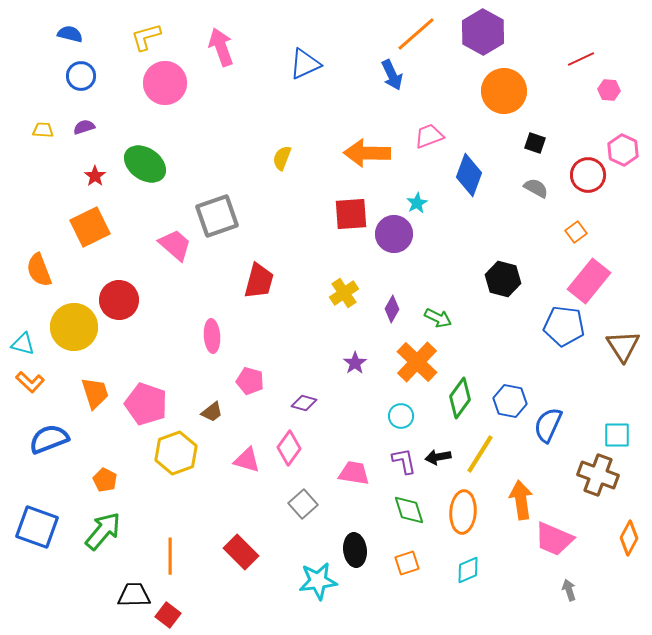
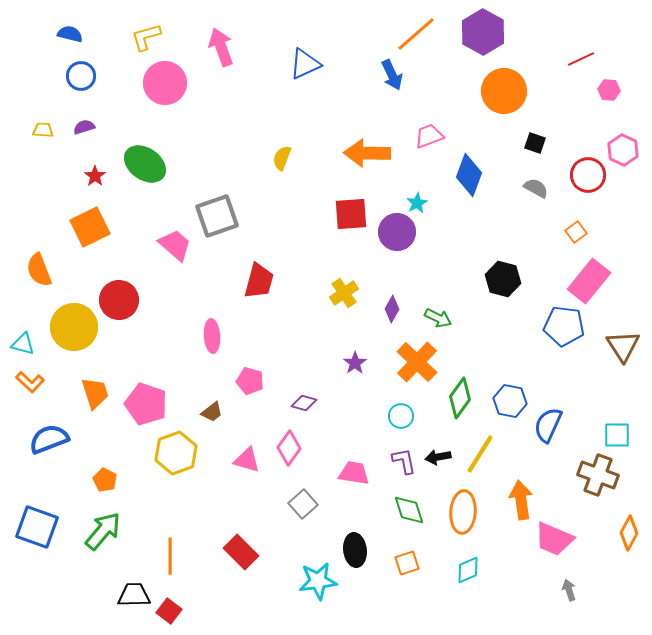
purple circle at (394, 234): moved 3 px right, 2 px up
orange diamond at (629, 538): moved 5 px up
red square at (168, 615): moved 1 px right, 4 px up
